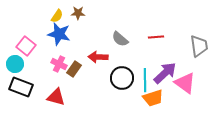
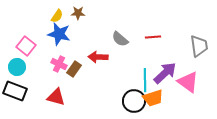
red line: moved 3 px left
cyan circle: moved 2 px right, 3 px down
black circle: moved 12 px right, 23 px down
pink triangle: moved 3 px right, 1 px up
black rectangle: moved 6 px left, 4 px down
